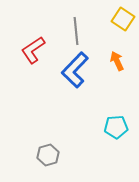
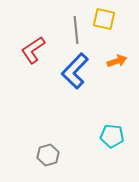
yellow square: moved 19 px left; rotated 20 degrees counterclockwise
gray line: moved 1 px up
orange arrow: rotated 96 degrees clockwise
blue L-shape: moved 1 px down
cyan pentagon: moved 4 px left, 9 px down; rotated 10 degrees clockwise
